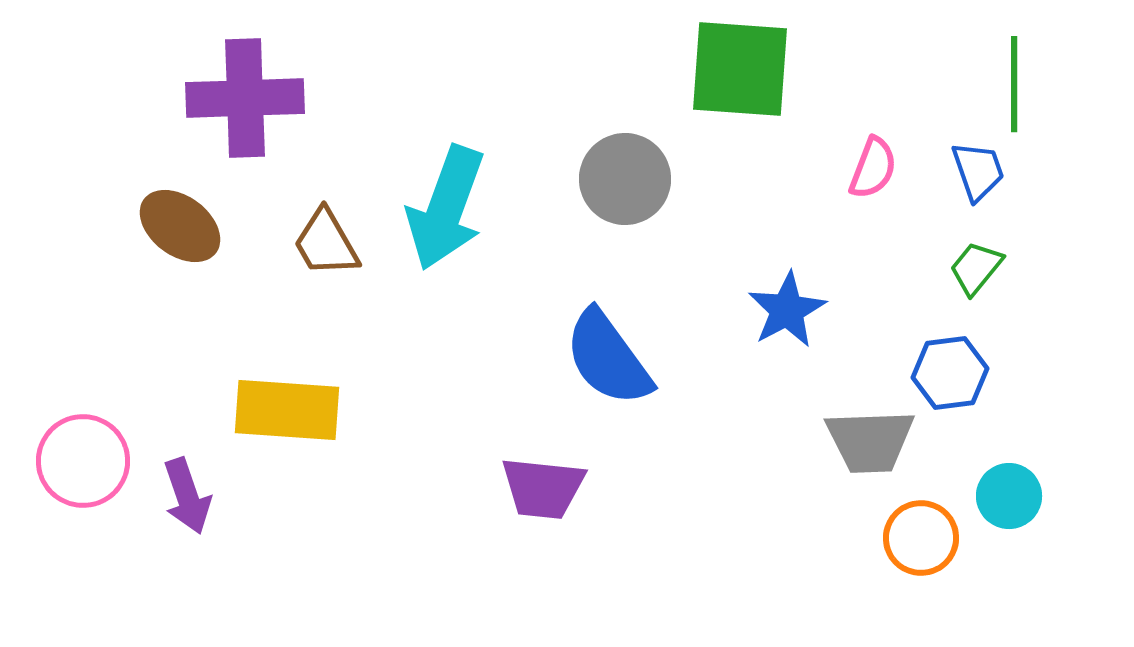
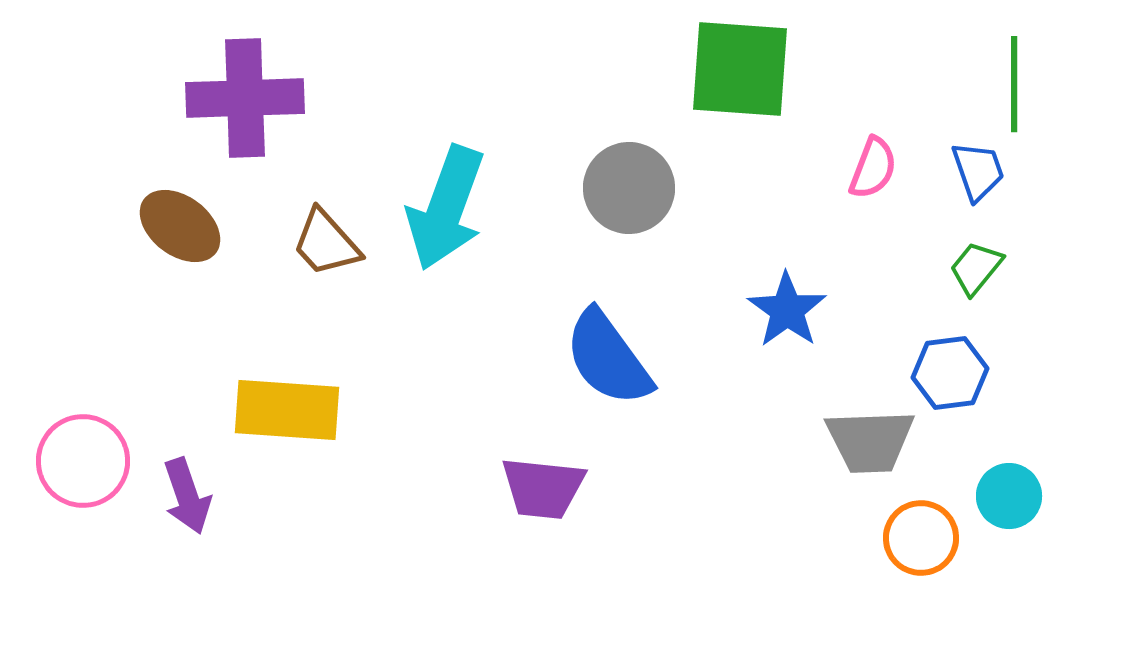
gray circle: moved 4 px right, 9 px down
brown trapezoid: rotated 12 degrees counterclockwise
blue star: rotated 8 degrees counterclockwise
